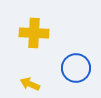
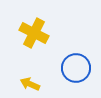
yellow cross: rotated 24 degrees clockwise
